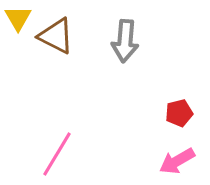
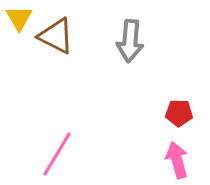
yellow triangle: moved 1 px right
gray arrow: moved 5 px right
red pentagon: rotated 16 degrees clockwise
pink arrow: moved 1 px up; rotated 105 degrees clockwise
